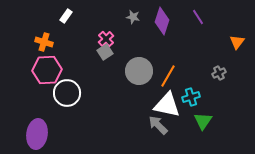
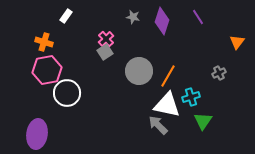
pink hexagon: rotated 8 degrees counterclockwise
